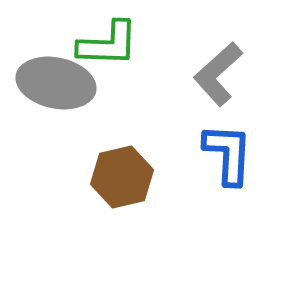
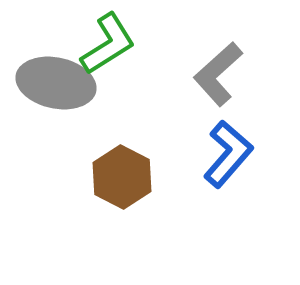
green L-shape: rotated 34 degrees counterclockwise
blue L-shape: rotated 38 degrees clockwise
brown hexagon: rotated 20 degrees counterclockwise
